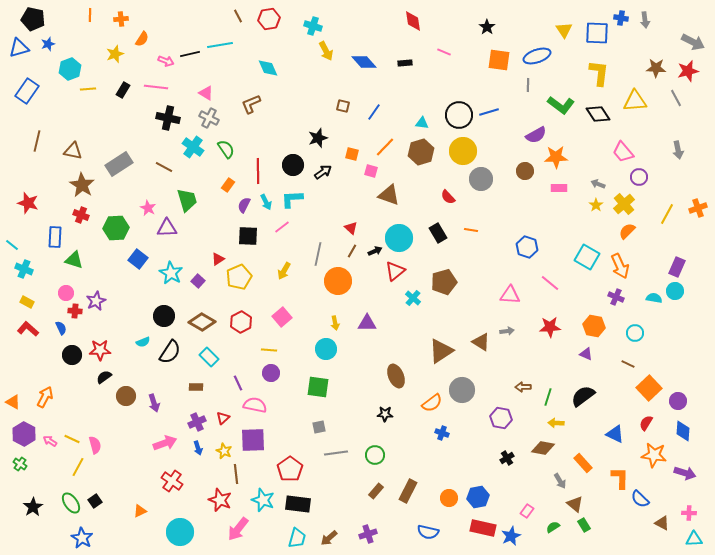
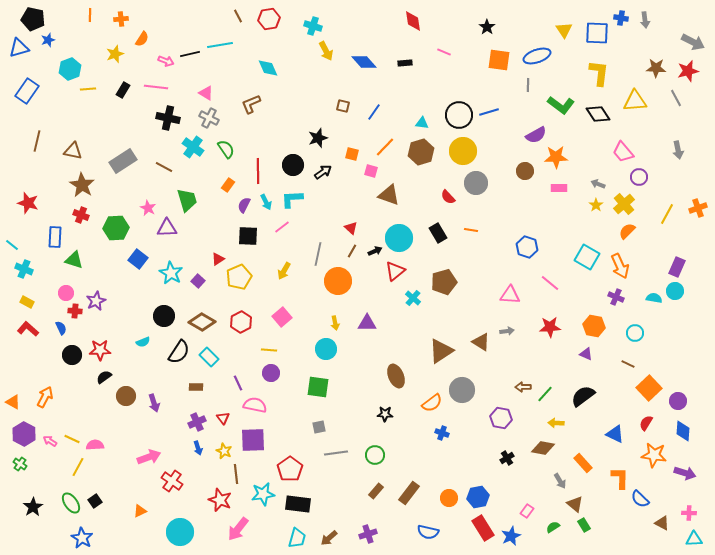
blue star at (48, 44): moved 4 px up
gray rectangle at (119, 164): moved 4 px right, 3 px up
gray circle at (481, 179): moved 5 px left, 4 px down
black semicircle at (170, 352): moved 9 px right
green line at (548, 397): moved 3 px left, 3 px up; rotated 24 degrees clockwise
red triangle at (223, 418): rotated 24 degrees counterclockwise
pink arrow at (165, 443): moved 16 px left, 14 px down
pink semicircle at (95, 445): rotated 78 degrees counterclockwise
brown rectangle at (408, 491): moved 1 px right, 2 px down; rotated 10 degrees clockwise
cyan star at (263, 500): moved 6 px up; rotated 30 degrees counterclockwise
red rectangle at (483, 528): rotated 45 degrees clockwise
